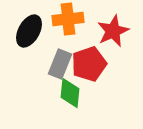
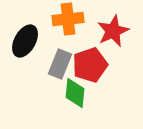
black ellipse: moved 4 px left, 10 px down
red pentagon: moved 1 px right, 1 px down
green diamond: moved 5 px right
